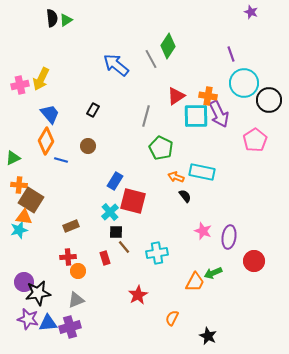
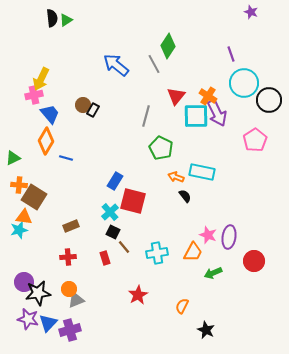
gray line at (151, 59): moved 3 px right, 5 px down
pink cross at (20, 85): moved 14 px right, 10 px down
red triangle at (176, 96): rotated 18 degrees counterclockwise
orange cross at (208, 96): rotated 24 degrees clockwise
purple arrow at (219, 114): moved 2 px left, 1 px up
brown circle at (88, 146): moved 5 px left, 41 px up
blue line at (61, 160): moved 5 px right, 2 px up
brown square at (31, 200): moved 3 px right, 3 px up
pink star at (203, 231): moved 5 px right, 4 px down
black square at (116, 232): moved 3 px left; rotated 24 degrees clockwise
orange circle at (78, 271): moved 9 px left, 18 px down
orange trapezoid at (195, 282): moved 2 px left, 30 px up
orange semicircle at (172, 318): moved 10 px right, 12 px up
blue triangle at (48, 323): rotated 42 degrees counterclockwise
purple cross at (70, 327): moved 3 px down
black star at (208, 336): moved 2 px left, 6 px up
